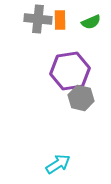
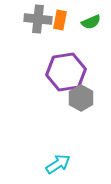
orange rectangle: rotated 12 degrees clockwise
purple hexagon: moved 4 px left, 1 px down
gray hexagon: rotated 15 degrees clockwise
